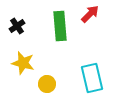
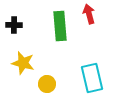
red arrow: moved 1 px left; rotated 60 degrees counterclockwise
black cross: moved 3 px left, 1 px up; rotated 35 degrees clockwise
